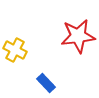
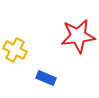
blue rectangle: moved 5 px up; rotated 24 degrees counterclockwise
